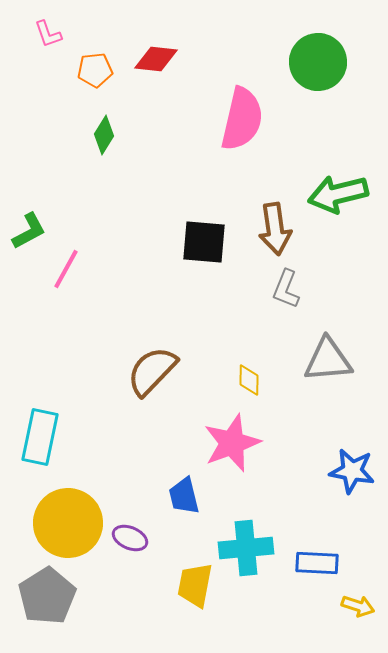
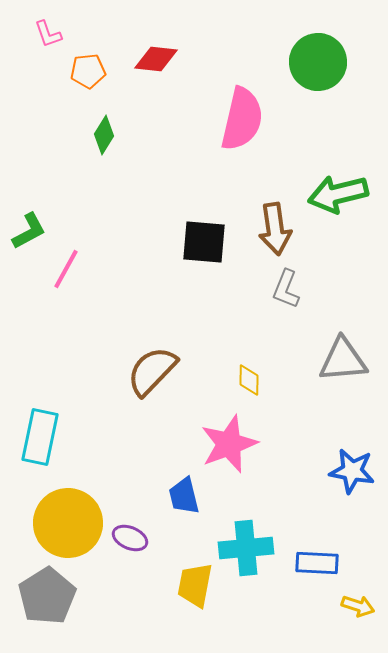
orange pentagon: moved 7 px left, 1 px down
gray triangle: moved 15 px right
pink star: moved 3 px left, 1 px down
